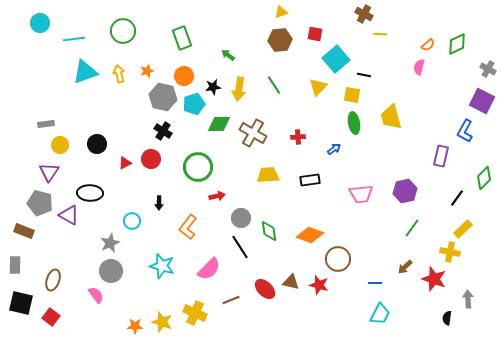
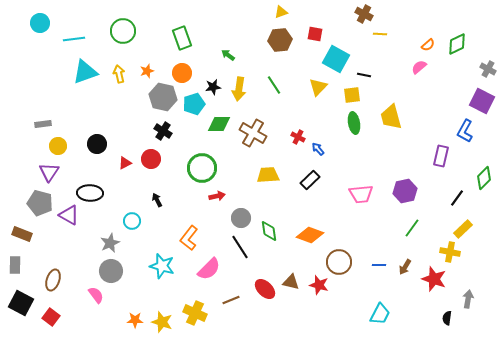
cyan square at (336, 59): rotated 20 degrees counterclockwise
pink semicircle at (419, 67): rotated 35 degrees clockwise
orange circle at (184, 76): moved 2 px left, 3 px up
yellow square at (352, 95): rotated 18 degrees counterclockwise
gray rectangle at (46, 124): moved 3 px left
red cross at (298, 137): rotated 32 degrees clockwise
yellow circle at (60, 145): moved 2 px left, 1 px down
blue arrow at (334, 149): moved 16 px left; rotated 96 degrees counterclockwise
green circle at (198, 167): moved 4 px right, 1 px down
black rectangle at (310, 180): rotated 36 degrees counterclockwise
black arrow at (159, 203): moved 2 px left, 3 px up; rotated 152 degrees clockwise
orange L-shape at (188, 227): moved 1 px right, 11 px down
brown rectangle at (24, 231): moved 2 px left, 3 px down
brown circle at (338, 259): moved 1 px right, 3 px down
brown arrow at (405, 267): rotated 14 degrees counterclockwise
blue line at (375, 283): moved 4 px right, 18 px up
gray arrow at (468, 299): rotated 12 degrees clockwise
black square at (21, 303): rotated 15 degrees clockwise
orange star at (135, 326): moved 6 px up
